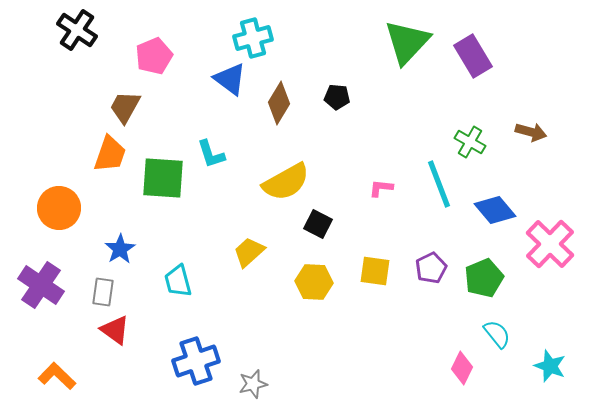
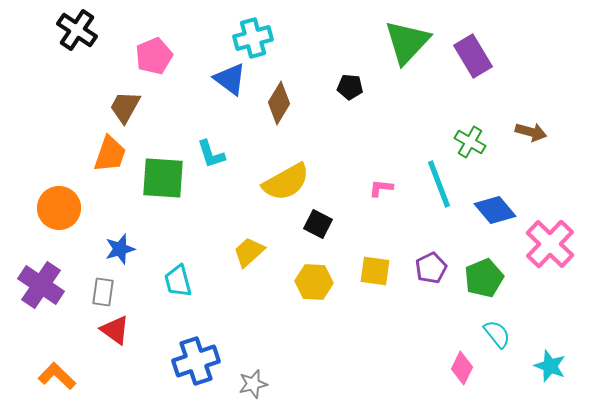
black pentagon: moved 13 px right, 10 px up
blue star: rotated 16 degrees clockwise
